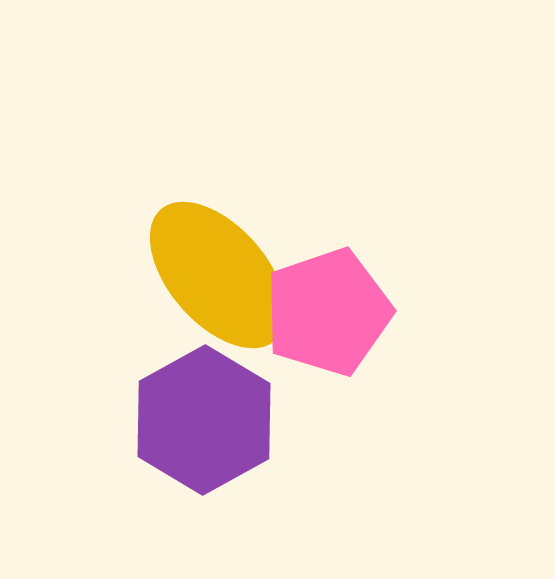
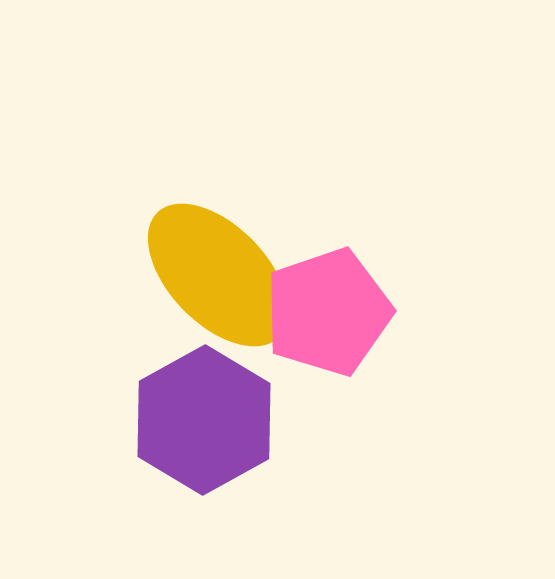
yellow ellipse: rotated 3 degrees counterclockwise
